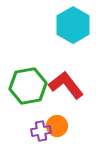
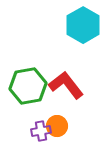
cyan hexagon: moved 10 px right
